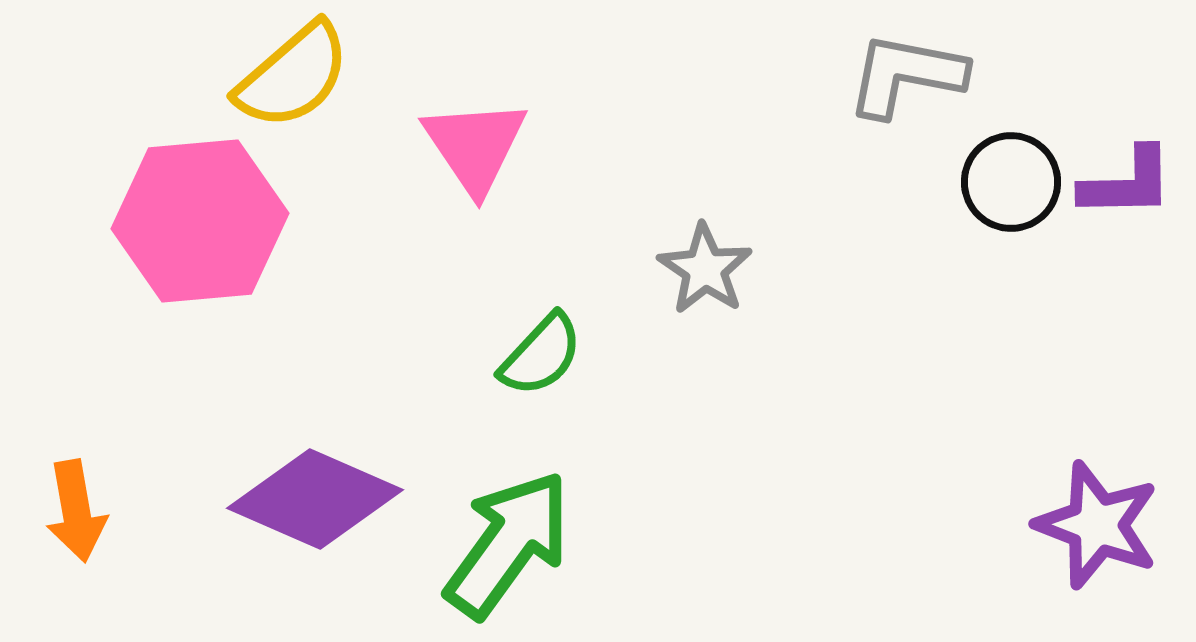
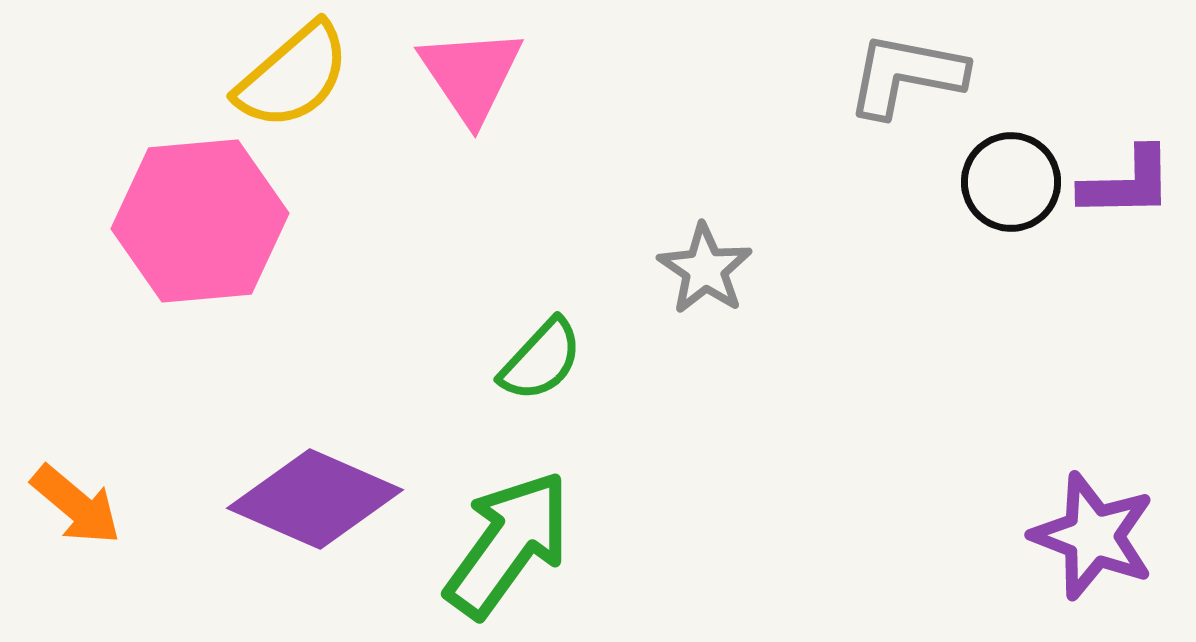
pink triangle: moved 4 px left, 71 px up
green semicircle: moved 5 px down
orange arrow: moved 6 px up; rotated 40 degrees counterclockwise
purple star: moved 4 px left, 11 px down
